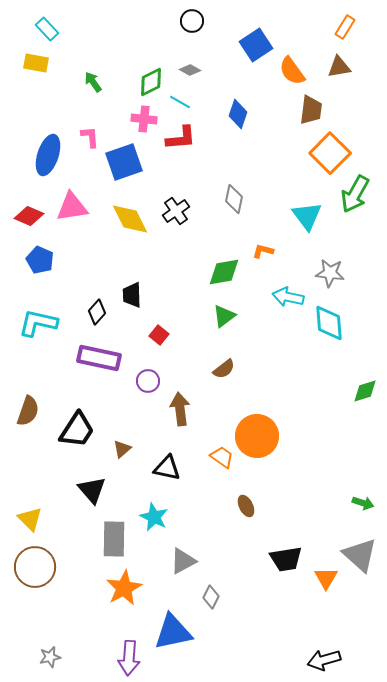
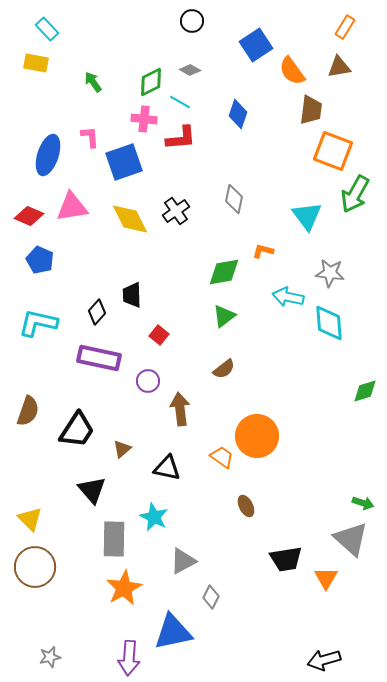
orange square at (330, 153): moved 3 px right, 2 px up; rotated 24 degrees counterclockwise
gray triangle at (360, 555): moved 9 px left, 16 px up
